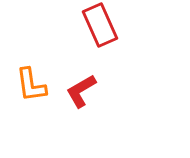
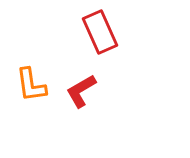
red rectangle: moved 7 px down
